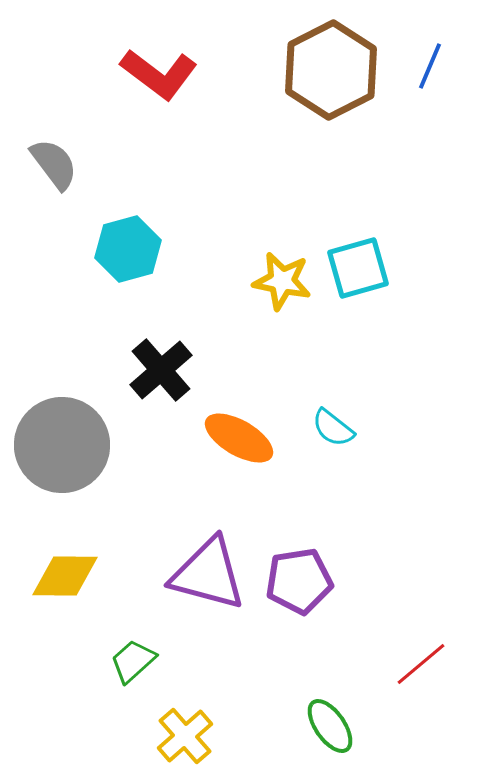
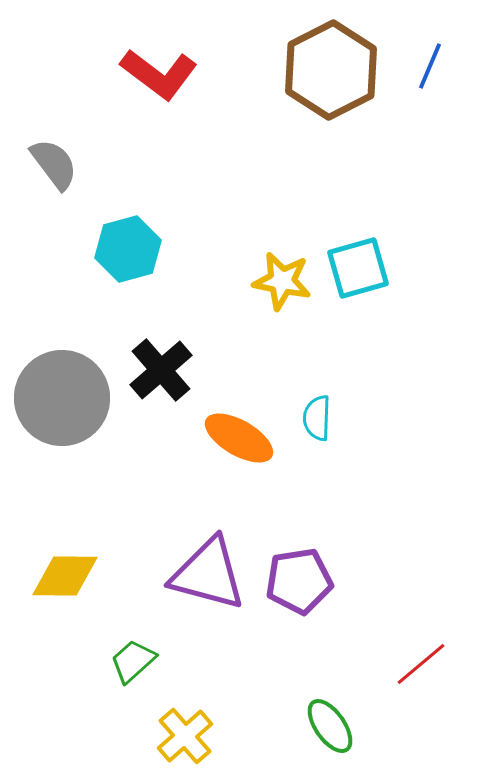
cyan semicircle: moved 16 px left, 10 px up; rotated 54 degrees clockwise
gray circle: moved 47 px up
